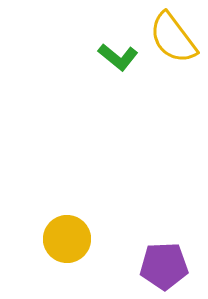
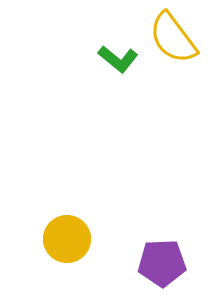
green L-shape: moved 2 px down
purple pentagon: moved 2 px left, 3 px up
